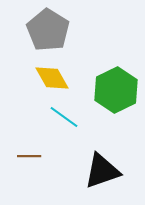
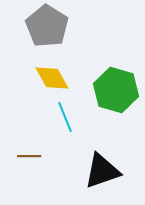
gray pentagon: moved 1 px left, 4 px up
green hexagon: rotated 18 degrees counterclockwise
cyan line: moved 1 px right; rotated 32 degrees clockwise
